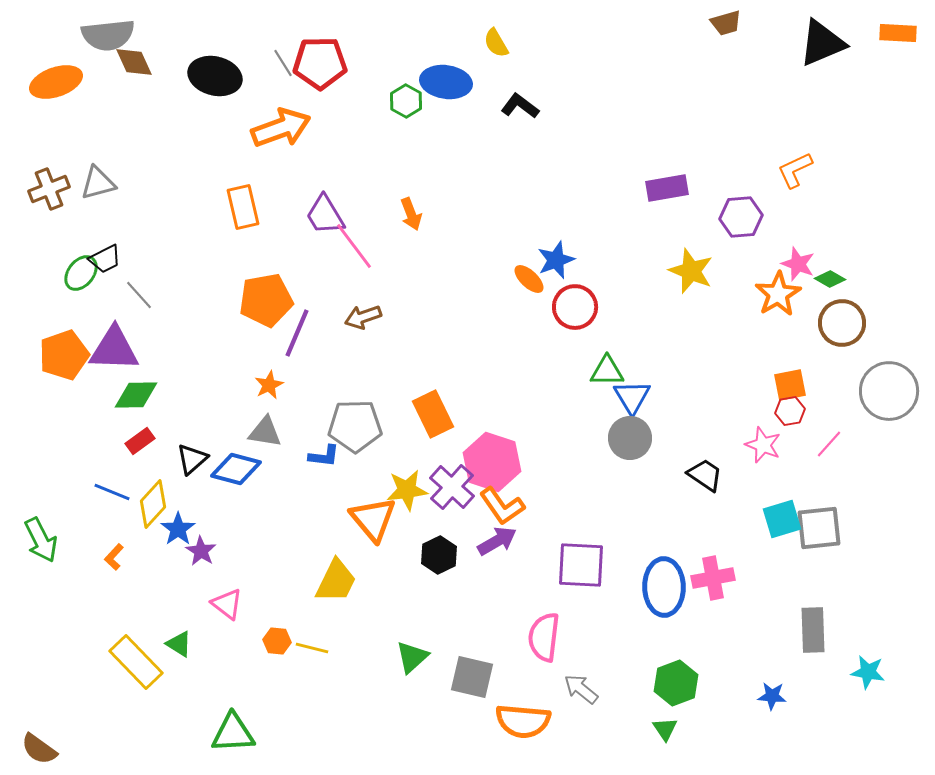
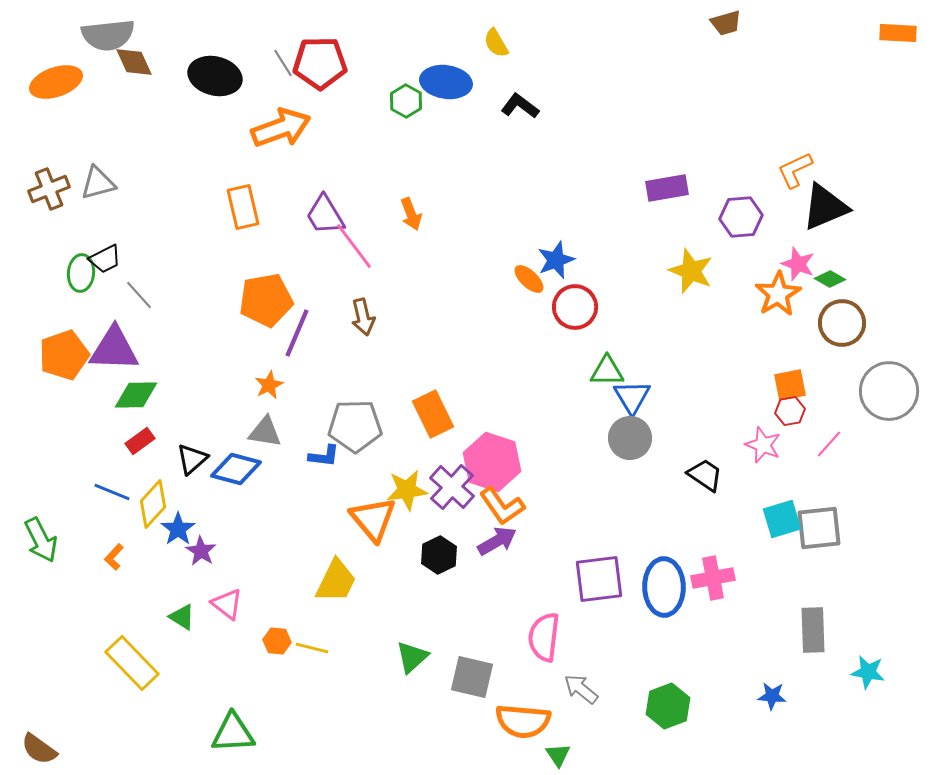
black triangle at (822, 43): moved 3 px right, 164 px down
green ellipse at (81, 273): rotated 33 degrees counterclockwise
brown arrow at (363, 317): rotated 84 degrees counterclockwise
purple square at (581, 565): moved 18 px right, 14 px down; rotated 10 degrees counterclockwise
green triangle at (179, 644): moved 3 px right, 27 px up
yellow rectangle at (136, 662): moved 4 px left, 1 px down
green hexagon at (676, 683): moved 8 px left, 23 px down
green triangle at (665, 729): moved 107 px left, 26 px down
